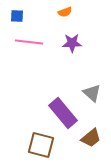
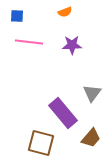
purple star: moved 2 px down
gray triangle: rotated 24 degrees clockwise
brown trapezoid: rotated 10 degrees counterclockwise
brown square: moved 2 px up
